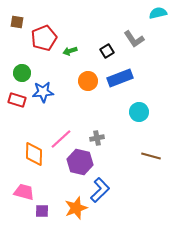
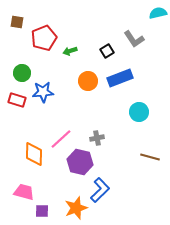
brown line: moved 1 px left, 1 px down
